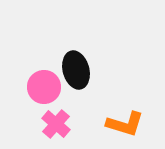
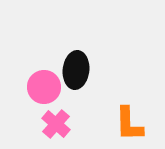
black ellipse: rotated 21 degrees clockwise
orange L-shape: moved 4 px right; rotated 72 degrees clockwise
